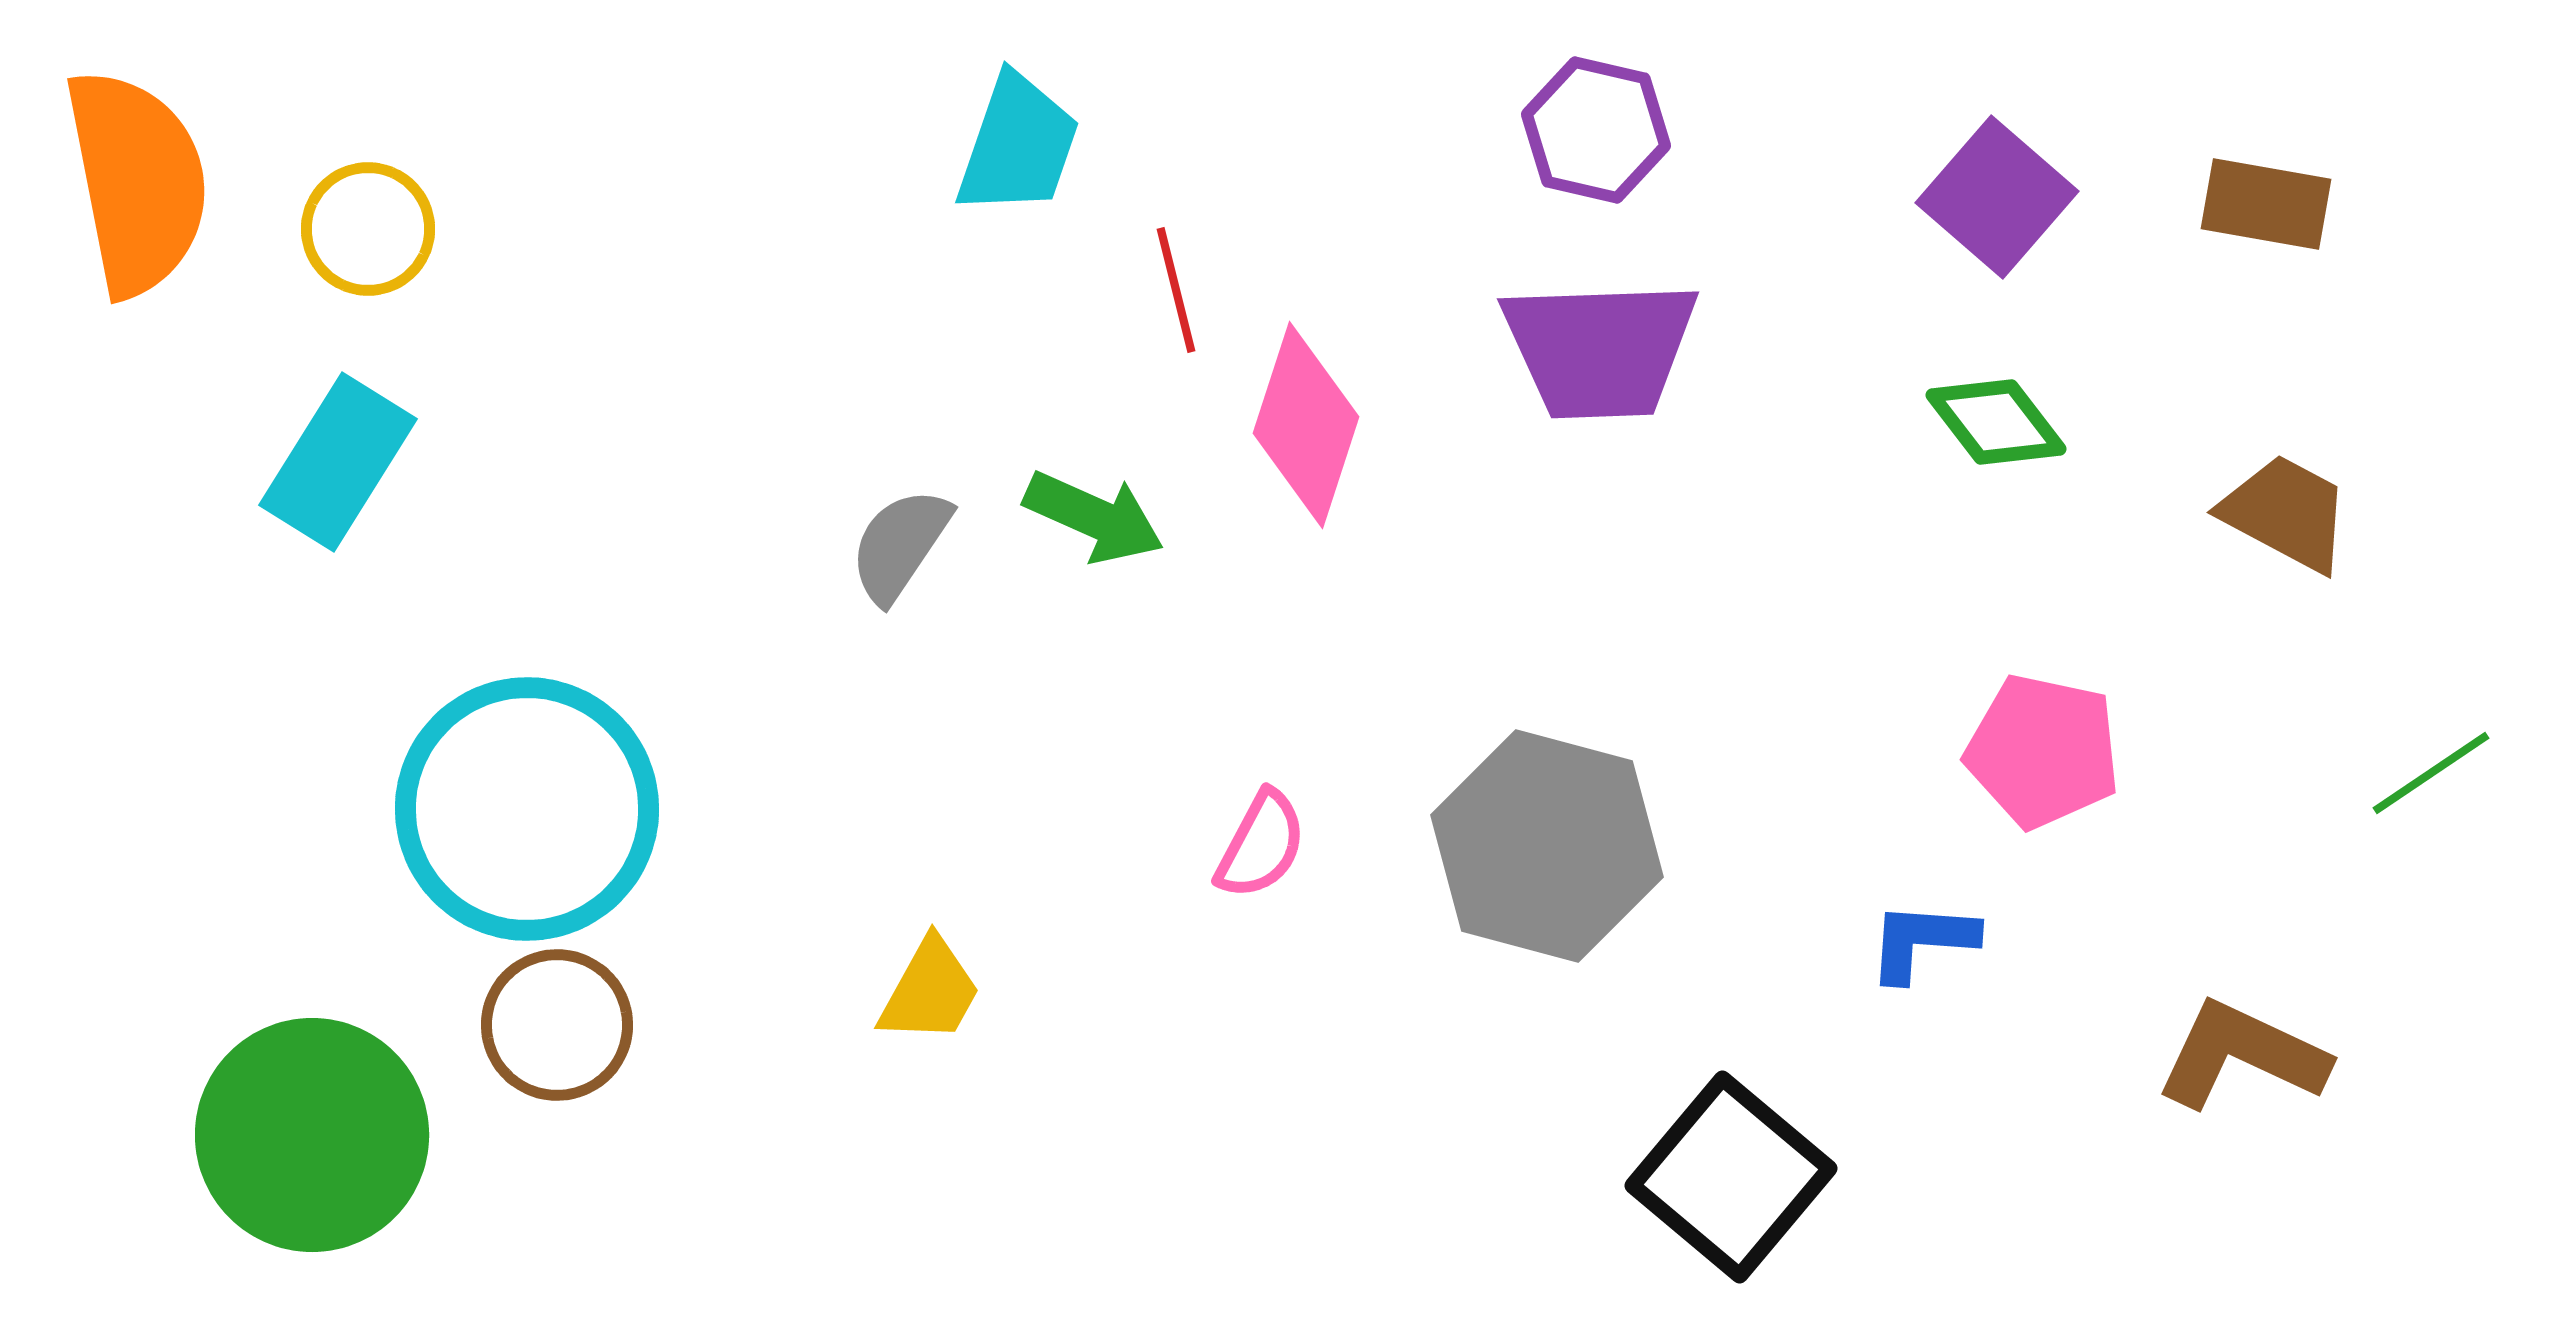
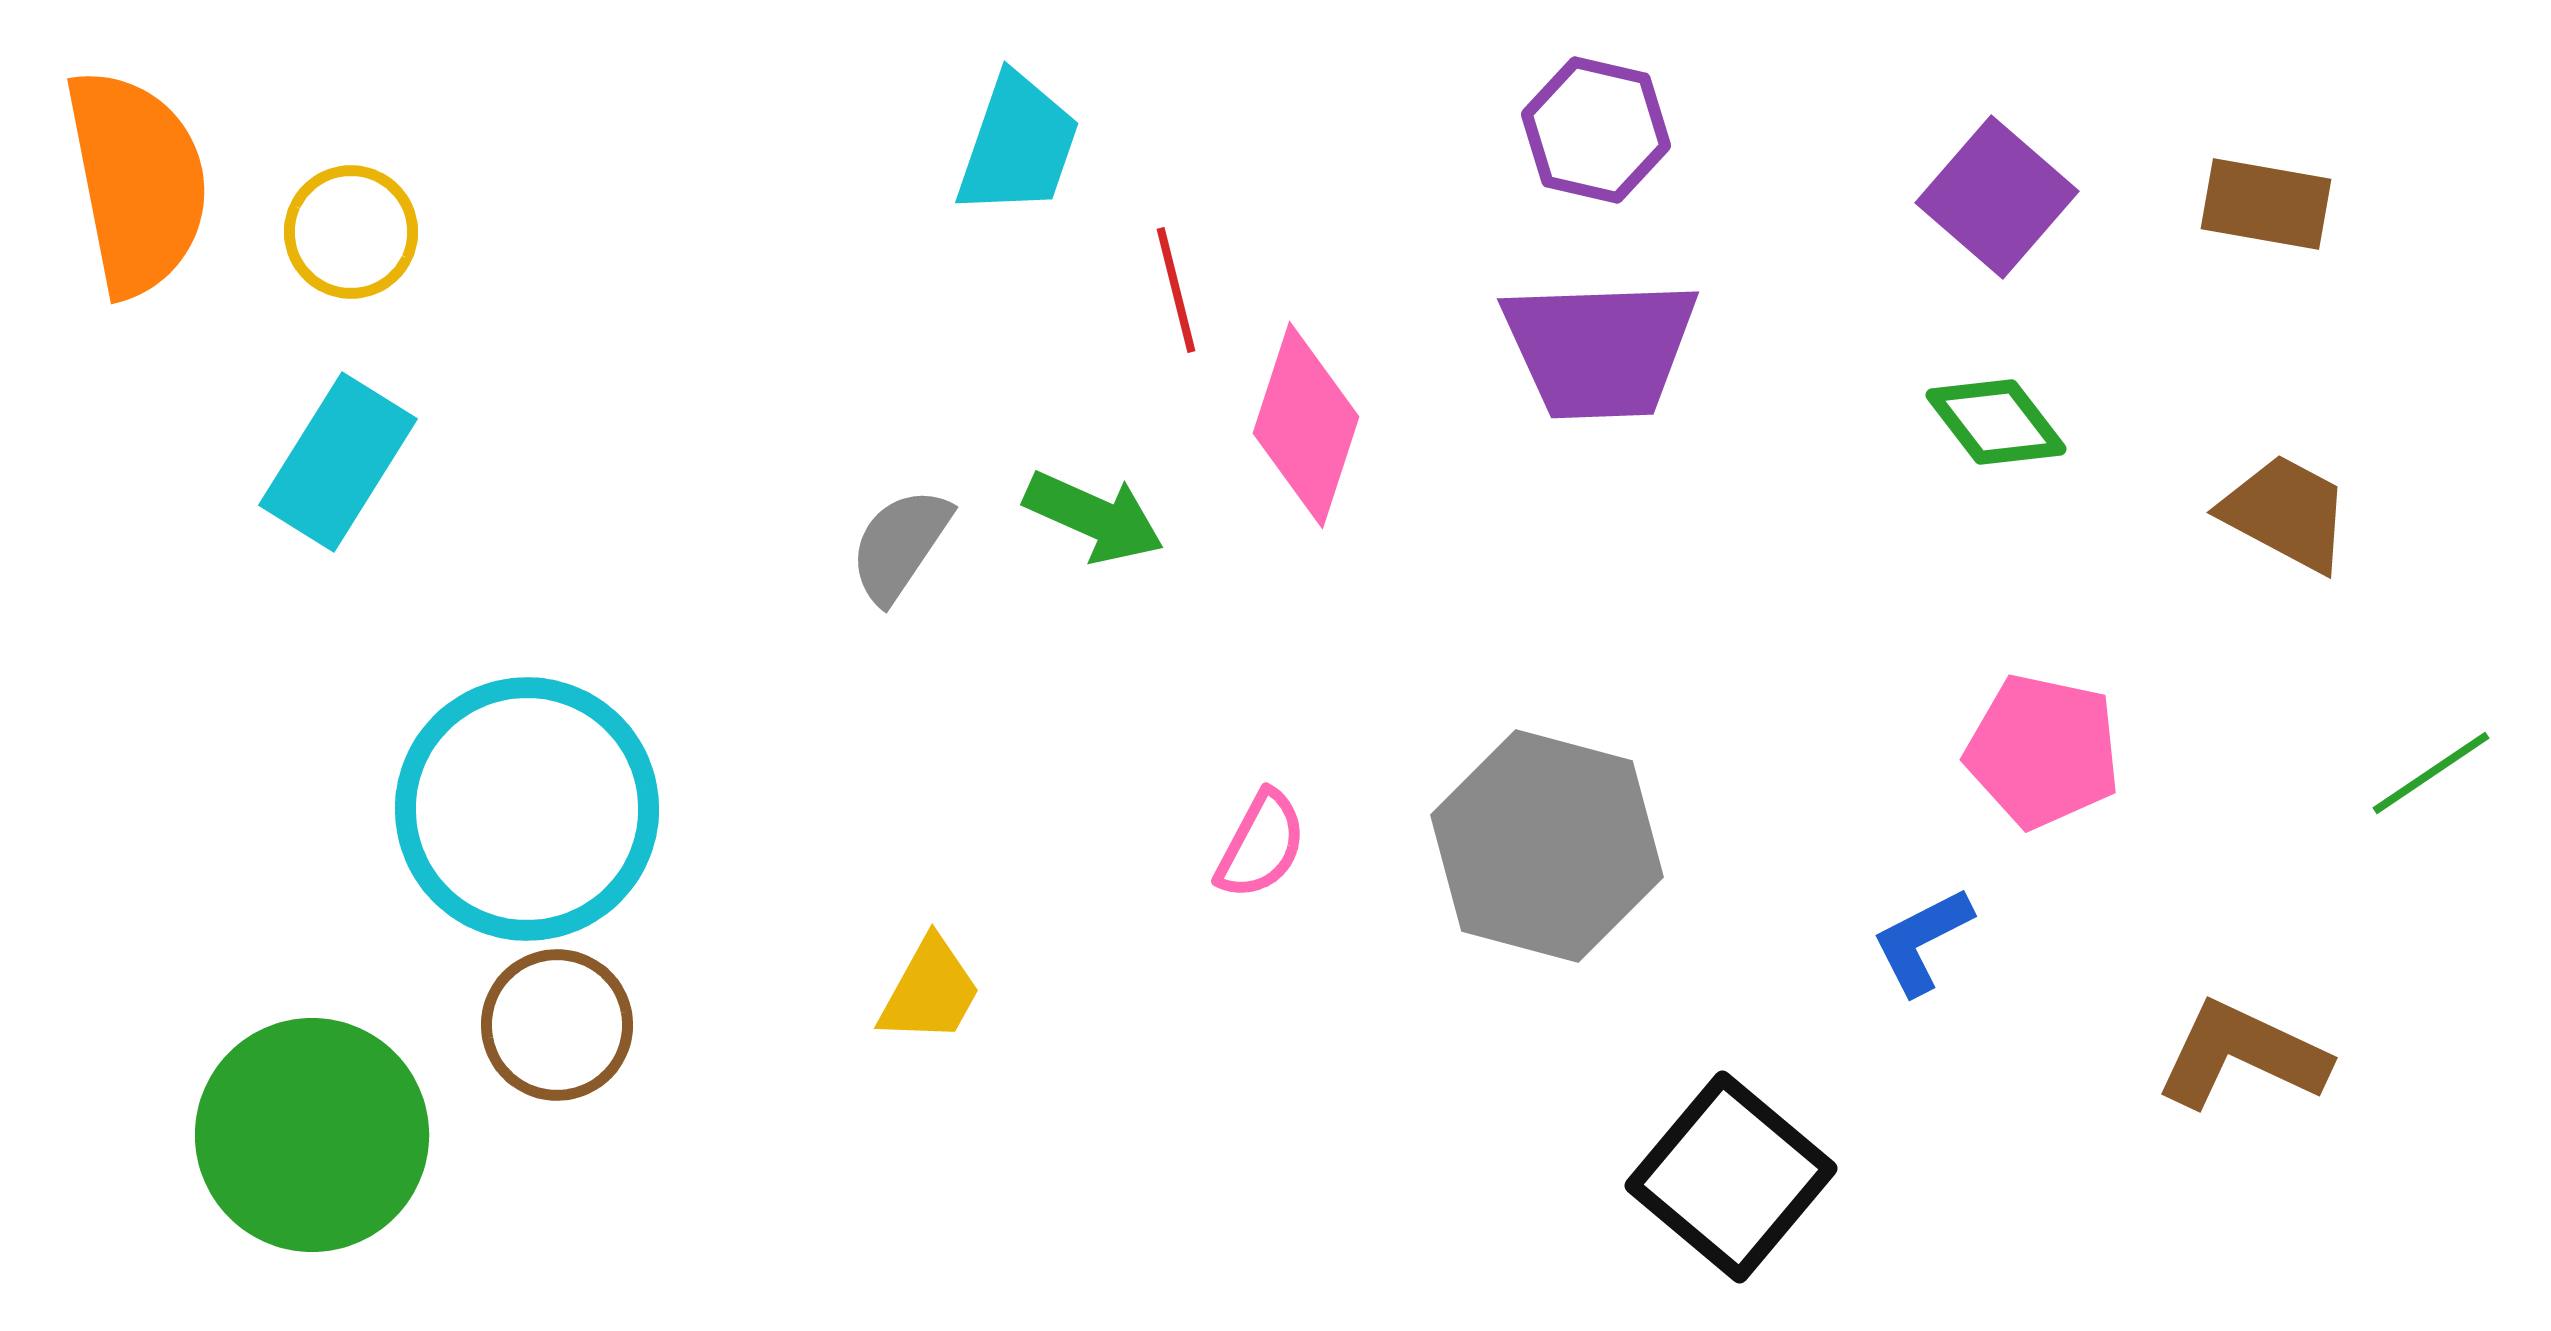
yellow circle: moved 17 px left, 3 px down
blue L-shape: rotated 31 degrees counterclockwise
